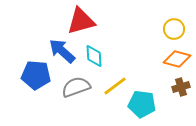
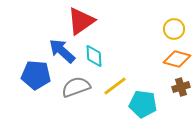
red triangle: rotated 20 degrees counterclockwise
cyan pentagon: moved 1 px right
